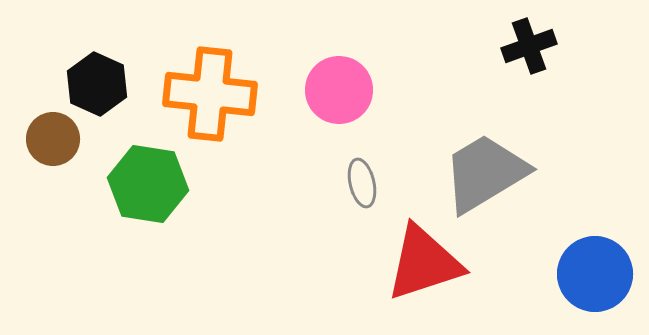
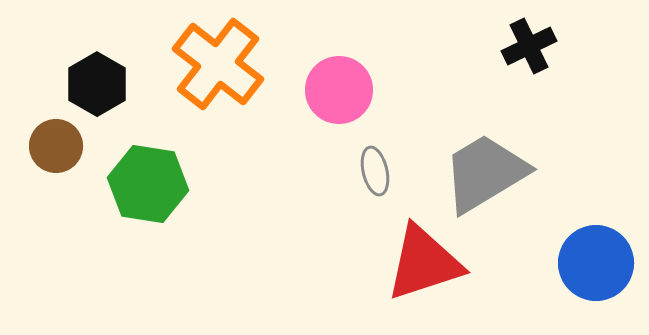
black cross: rotated 6 degrees counterclockwise
black hexagon: rotated 6 degrees clockwise
orange cross: moved 8 px right, 30 px up; rotated 32 degrees clockwise
brown circle: moved 3 px right, 7 px down
gray ellipse: moved 13 px right, 12 px up
blue circle: moved 1 px right, 11 px up
